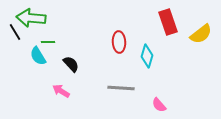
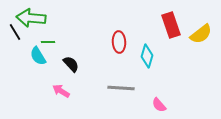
red rectangle: moved 3 px right, 3 px down
